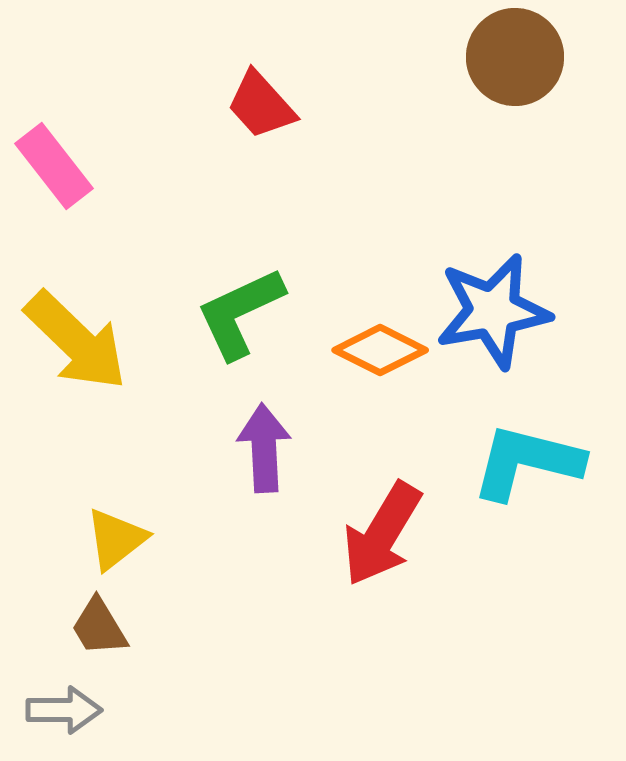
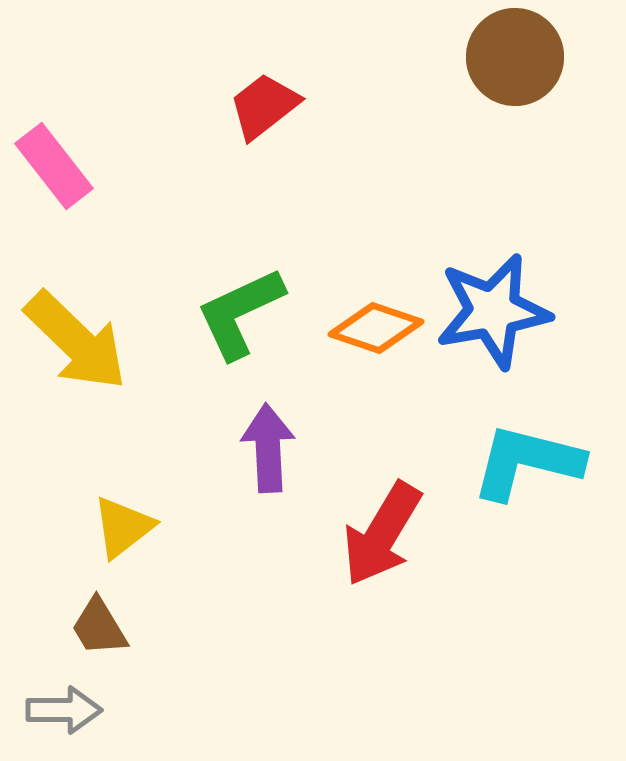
red trapezoid: moved 3 px right, 1 px down; rotated 94 degrees clockwise
orange diamond: moved 4 px left, 22 px up; rotated 8 degrees counterclockwise
purple arrow: moved 4 px right
yellow triangle: moved 7 px right, 12 px up
